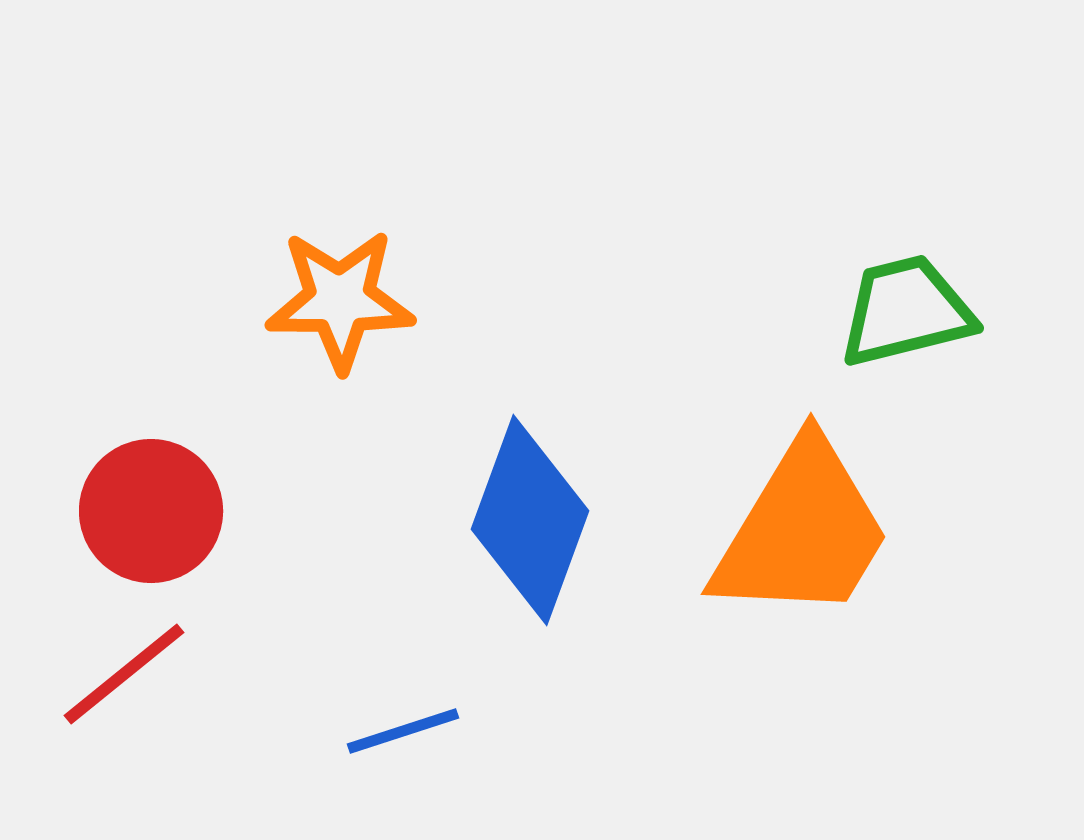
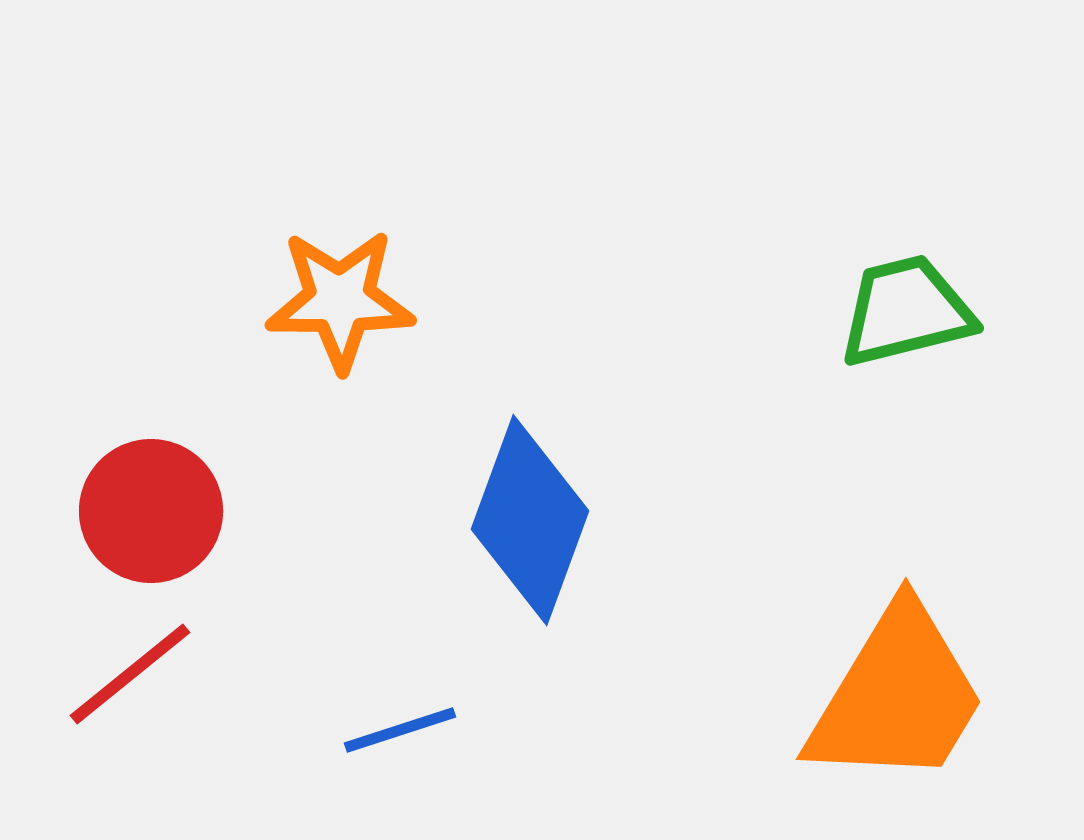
orange trapezoid: moved 95 px right, 165 px down
red line: moved 6 px right
blue line: moved 3 px left, 1 px up
